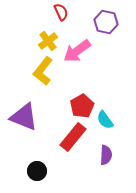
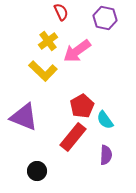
purple hexagon: moved 1 px left, 4 px up
yellow L-shape: rotated 84 degrees counterclockwise
